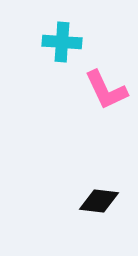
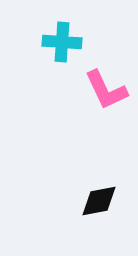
black diamond: rotated 18 degrees counterclockwise
